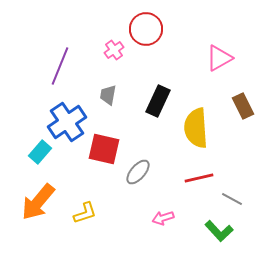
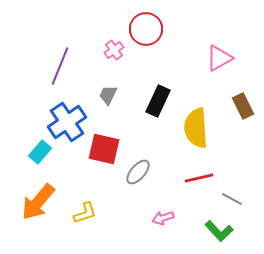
gray trapezoid: rotated 15 degrees clockwise
